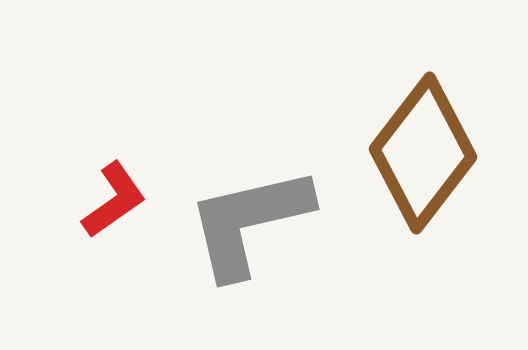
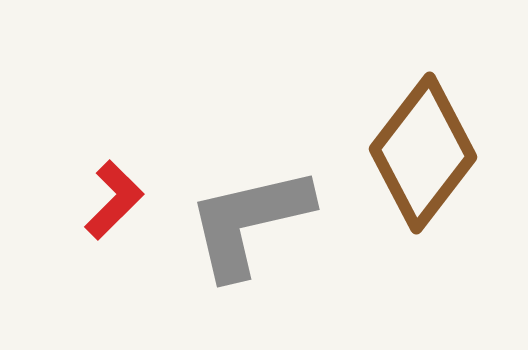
red L-shape: rotated 10 degrees counterclockwise
